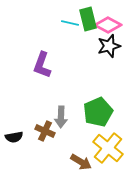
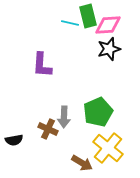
green rectangle: moved 3 px up
pink diamond: rotated 32 degrees counterclockwise
black star: moved 3 px down
purple L-shape: rotated 16 degrees counterclockwise
gray arrow: moved 3 px right
brown cross: moved 3 px right, 2 px up
black semicircle: moved 3 px down
brown arrow: moved 1 px right, 1 px down
